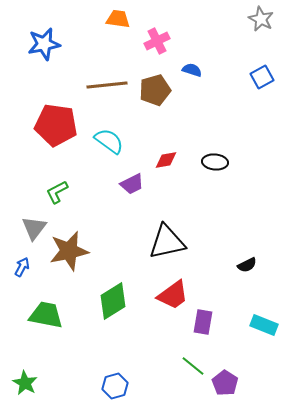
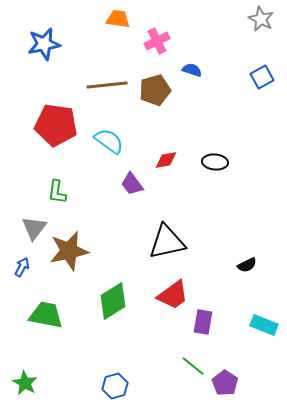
purple trapezoid: rotated 80 degrees clockwise
green L-shape: rotated 55 degrees counterclockwise
